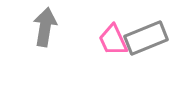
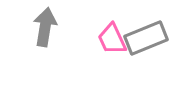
pink trapezoid: moved 1 px left, 1 px up
